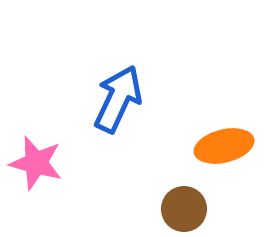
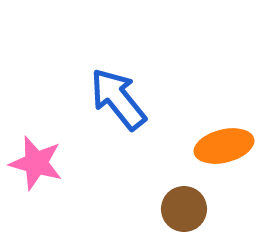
blue arrow: rotated 64 degrees counterclockwise
